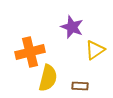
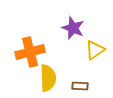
purple star: moved 1 px right, 1 px down
yellow semicircle: rotated 16 degrees counterclockwise
